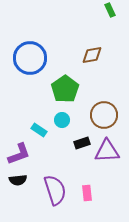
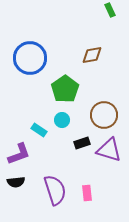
purple triangle: moved 2 px right, 1 px up; rotated 20 degrees clockwise
black semicircle: moved 2 px left, 2 px down
